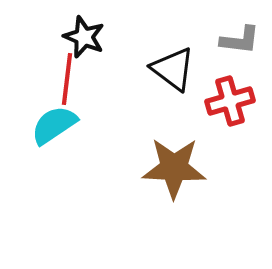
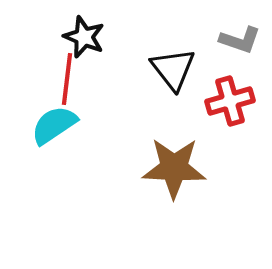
gray L-shape: rotated 12 degrees clockwise
black triangle: rotated 15 degrees clockwise
